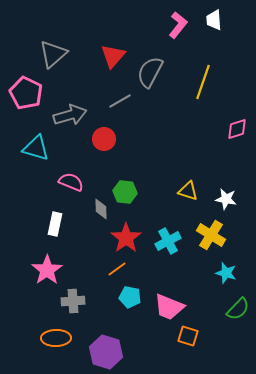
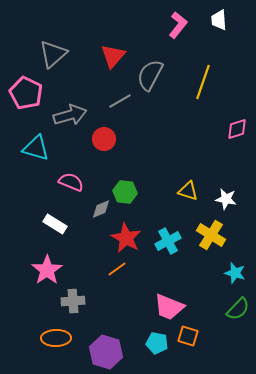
white trapezoid: moved 5 px right
gray semicircle: moved 3 px down
gray diamond: rotated 70 degrees clockwise
white rectangle: rotated 70 degrees counterclockwise
red star: rotated 8 degrees counterclockwise
cyan star: moved 9 px right
cyan pentagon: moved 27 px right, 46 px down
